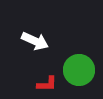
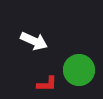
white arrow: moved 1 px left
